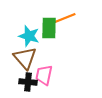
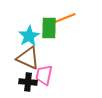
cyan star: rotated 25 degrees clockwise
brown triangle: moved 3 px right; rotated 25 degrees counterclockwise
